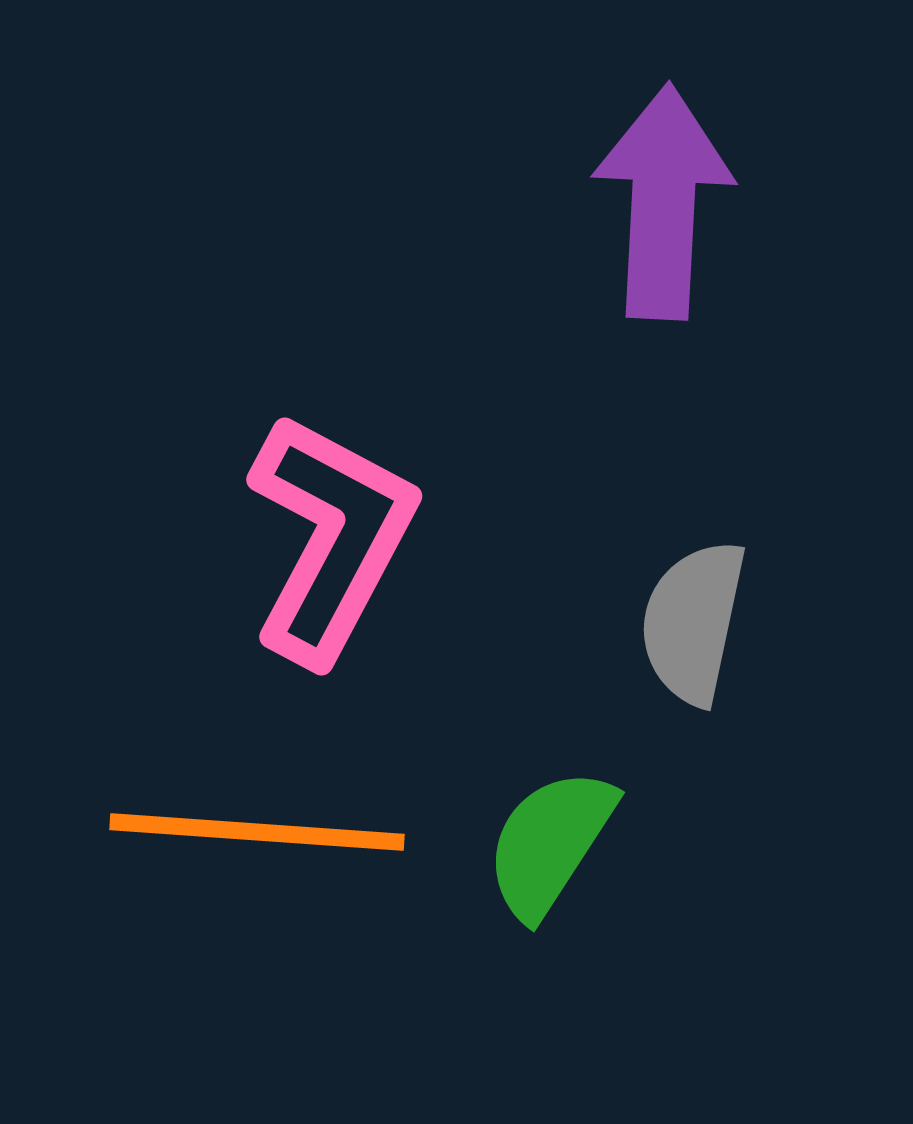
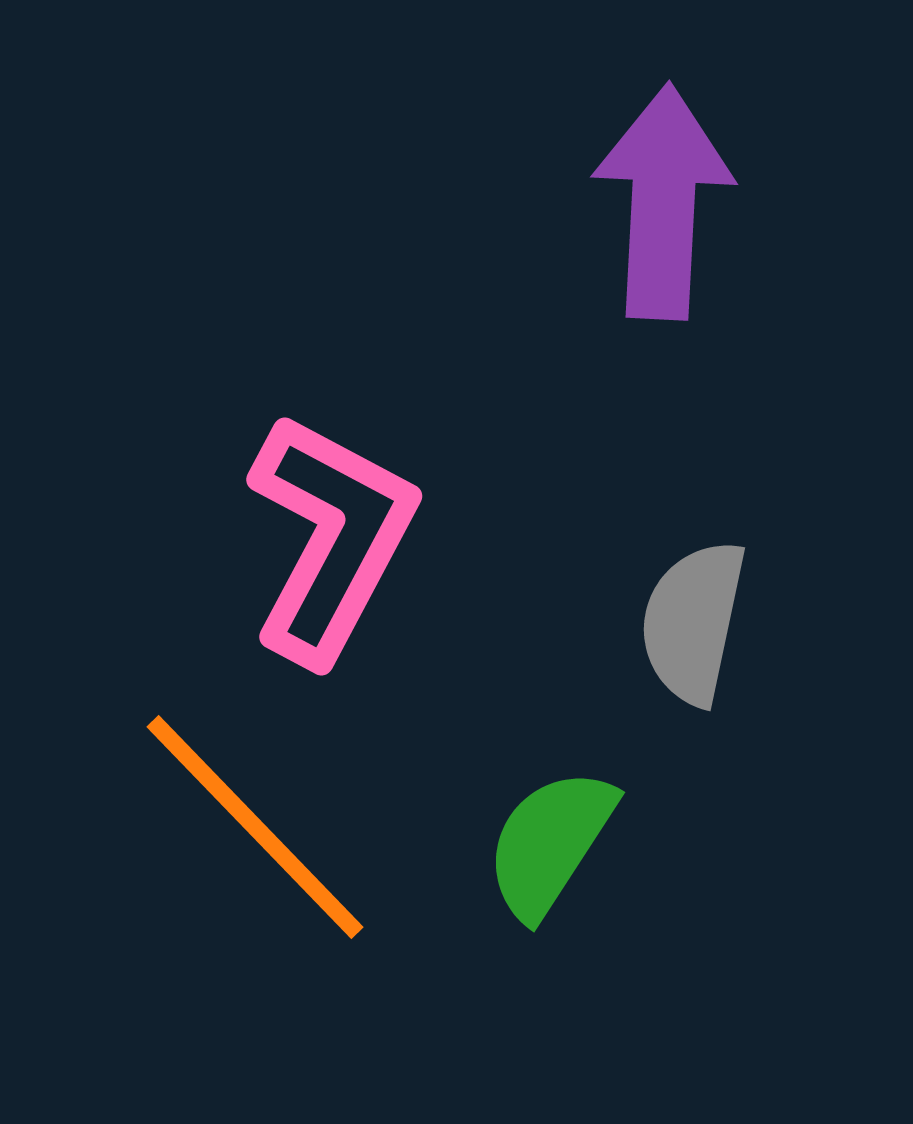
orange line: moved 2 px left, 5 px up; rotated 42 degrees clockwise
